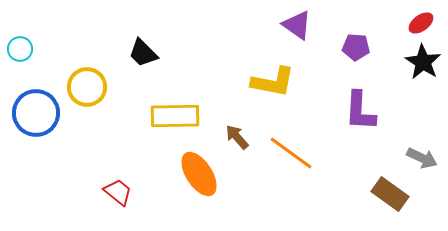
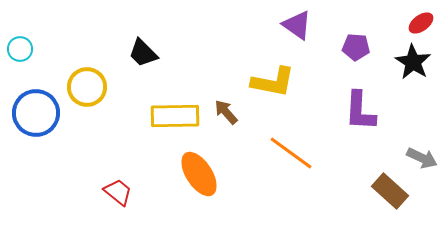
black star: moved 10 px left
brown arrow: moved 11 px left, 25 px up
brown rectangle: moved 3 px up; rotated 6 degrees clockwise
